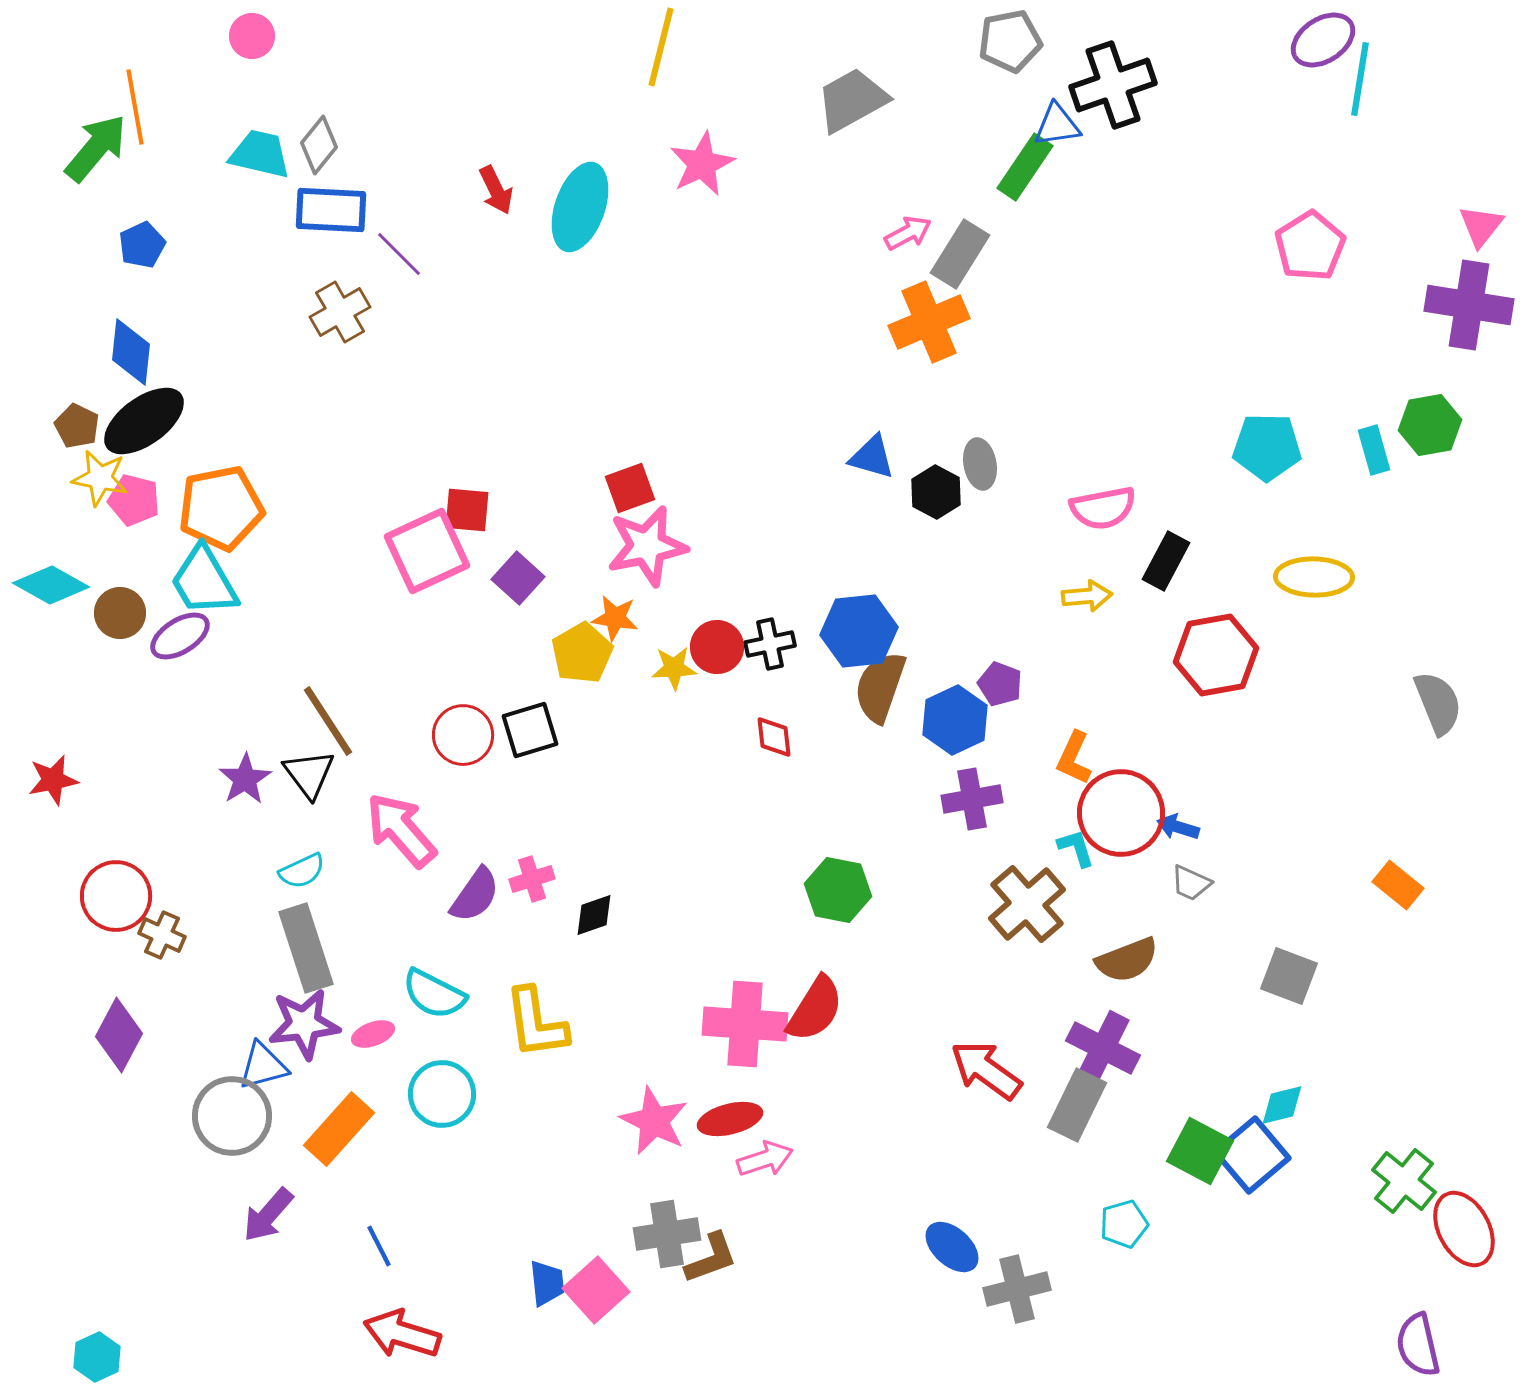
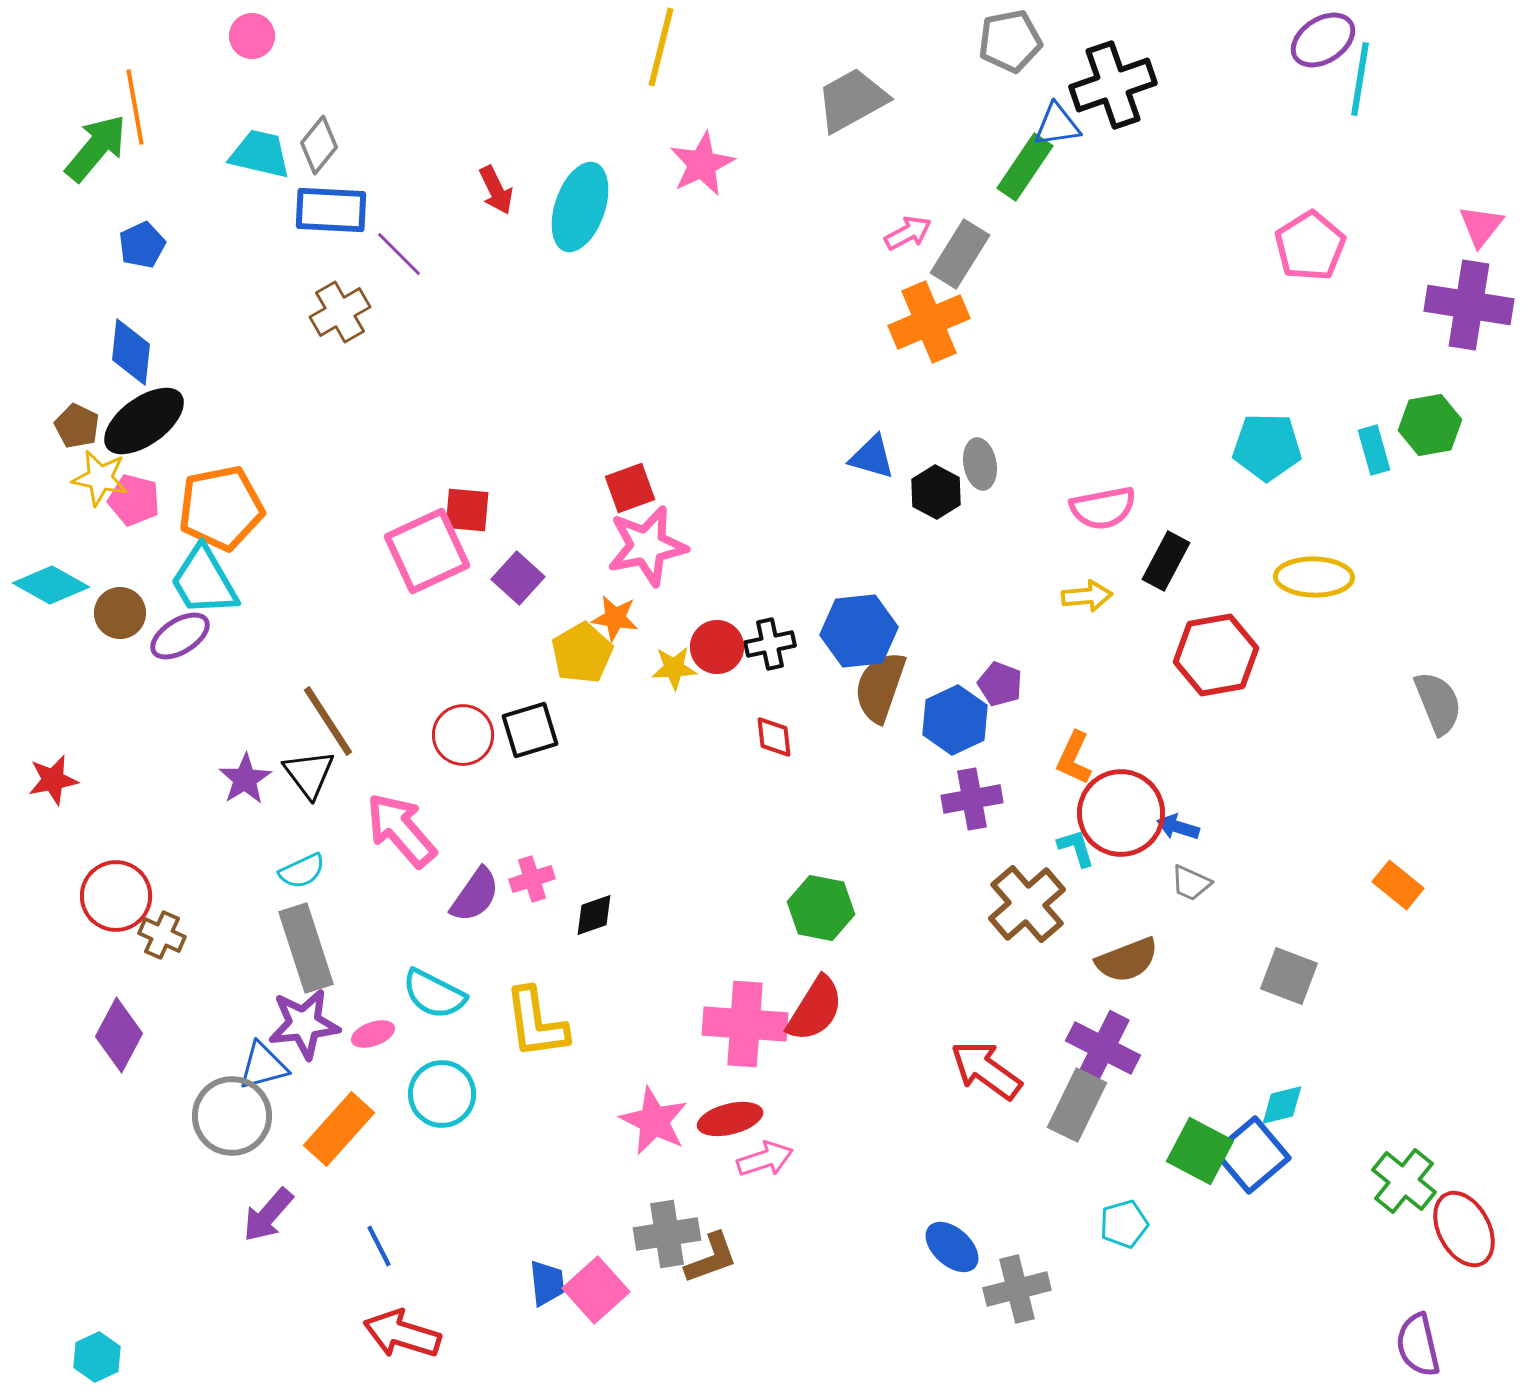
green hexagon at (838, 890): moved 17 px left, 18 px down
